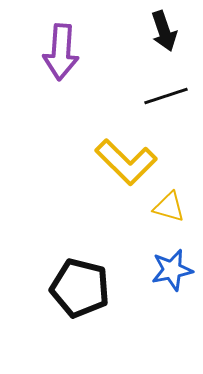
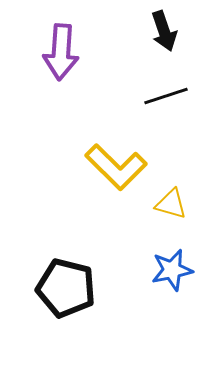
yellow L-shape: moved 10 px left, 5 px down
yellow triangle: moved 2 px right, 3 px up
black pentagon: moved 14 px left
